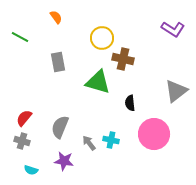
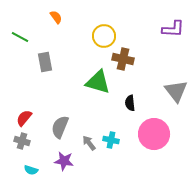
purple L-shape: rotated 30 degrees counterclockwise
yellow circle: moved 2 px right, 2 px up
gray rectangle: moved 13 px left
gray triangle: rotated 30 degrees counterclockwise
